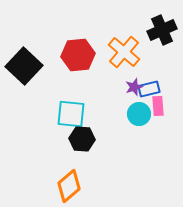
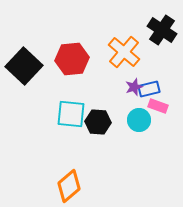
black cross: rotated 32 degrees counterclockwise
red hexagon: moved 6 px left, 4 px down
pink rectangle: rotated 66 degrees counterclockwise
cyan circle: moved 6 px down
black hexagon: moved 16 px right, 17 px up
